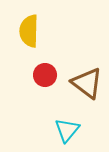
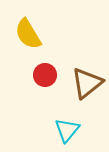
yellow semicircle: moved 1 px left, 3 px down; rotated 32 degrees counterclockwise
brown triangle: rotated 44 degrees clockwise
